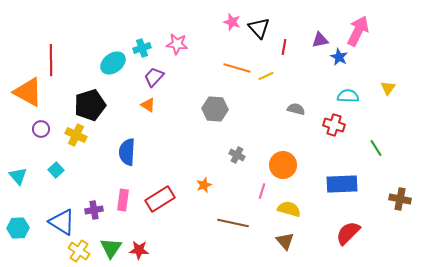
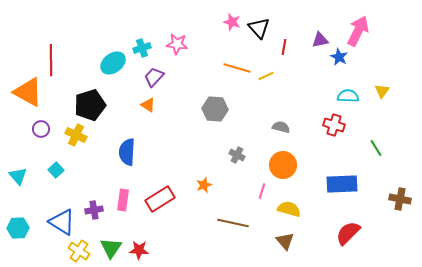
yellow triangle at (388, 88): moved 6 px left, 3 px down
gray semicircle at (296, 109): moved 15 px left, 18 px down
